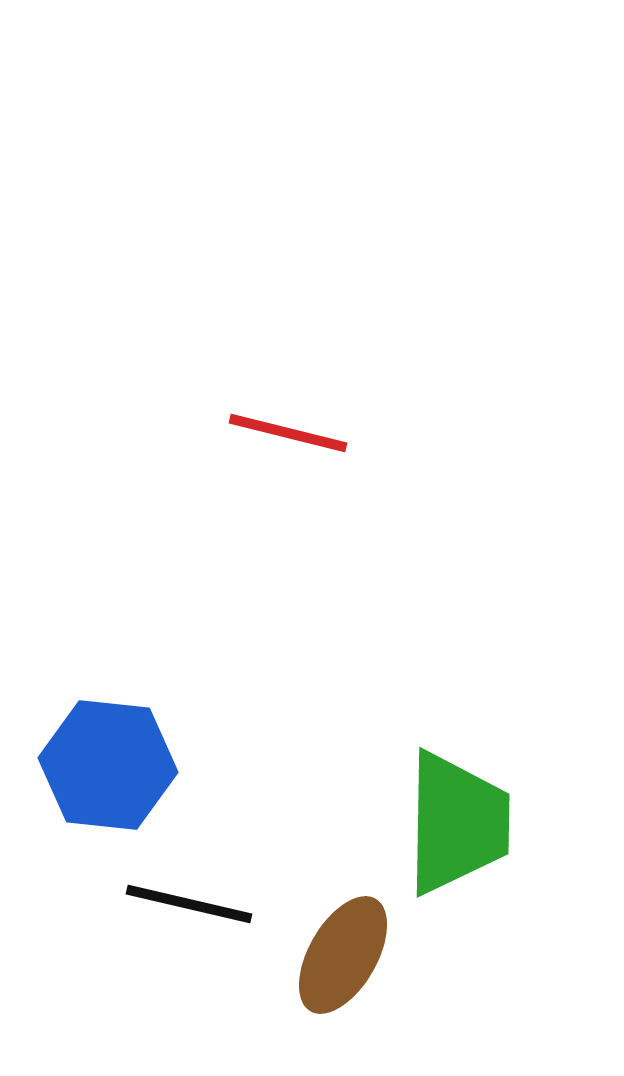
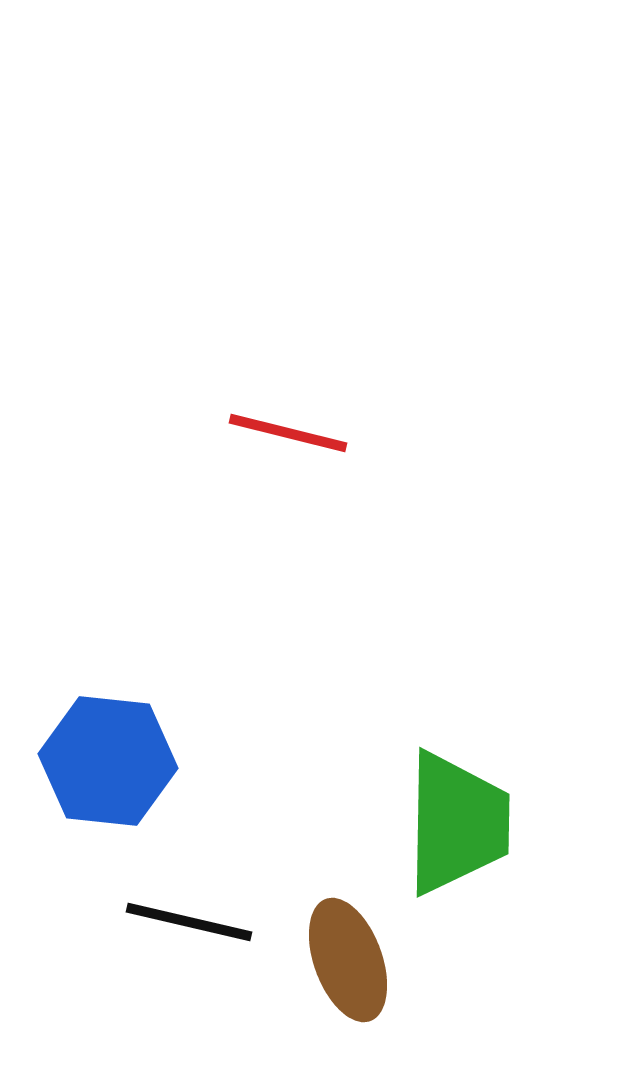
blue hexagon: moved 4 px up
black line: moved 18 px down
brown ellipse: moved 5 px right, 5 px down; rotated 50 degrees counterclockwise
